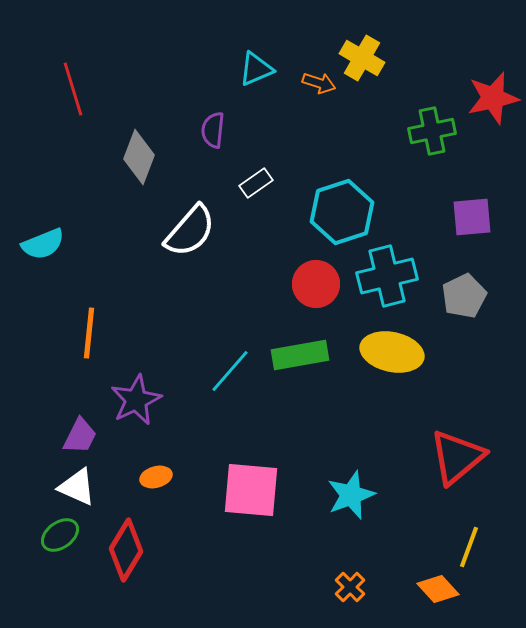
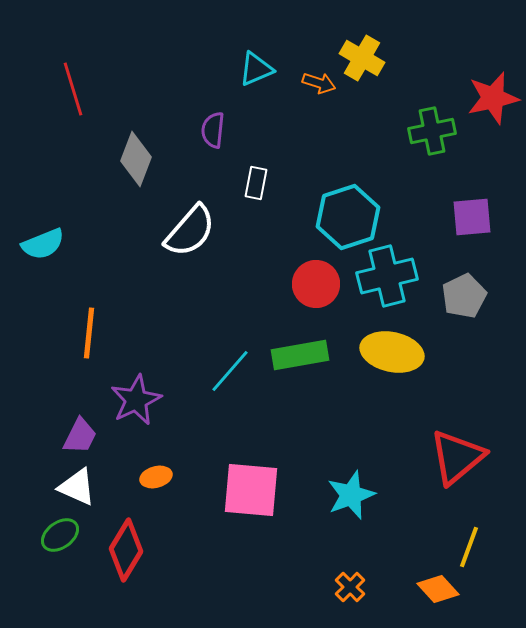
gray diamond: moved 3 px left, 2 px down
white rectangle: rotated 44 degrees counterclockwise
cyan hexagon: moved 6 px right, 5 px down
